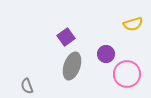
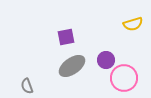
purple square: rotated 24 degrees clockwise
purple circle: moved 6 px down
gray ellipse: rotated 36 degrees clockwise
pink circle: moved 3 px left, 4 px down
